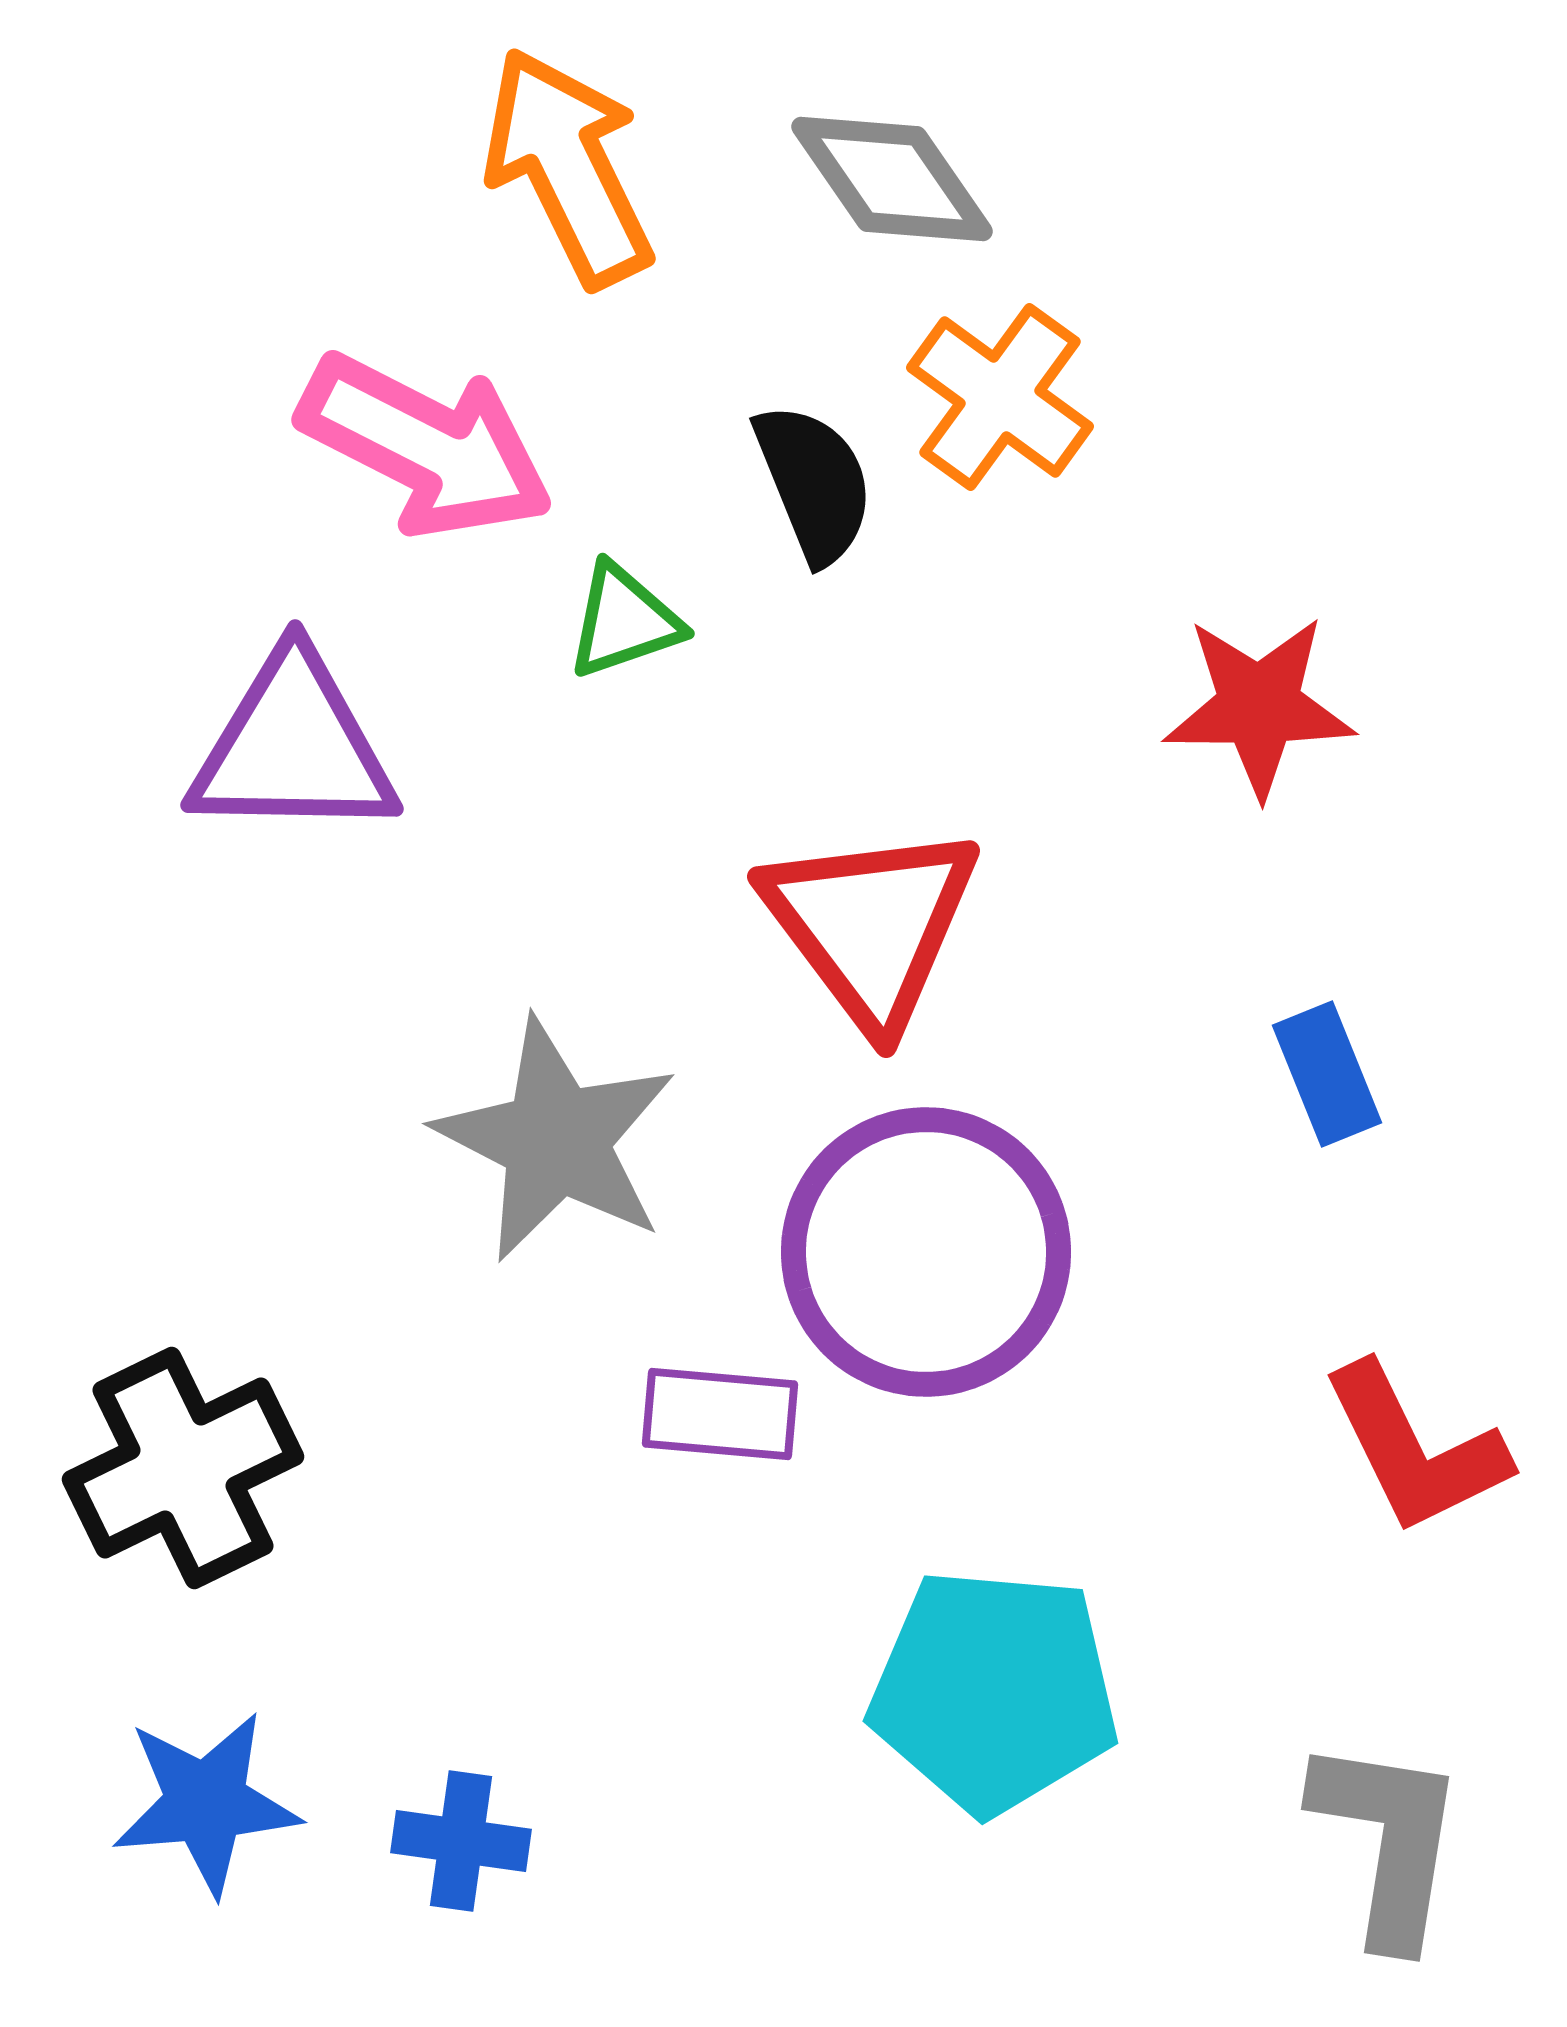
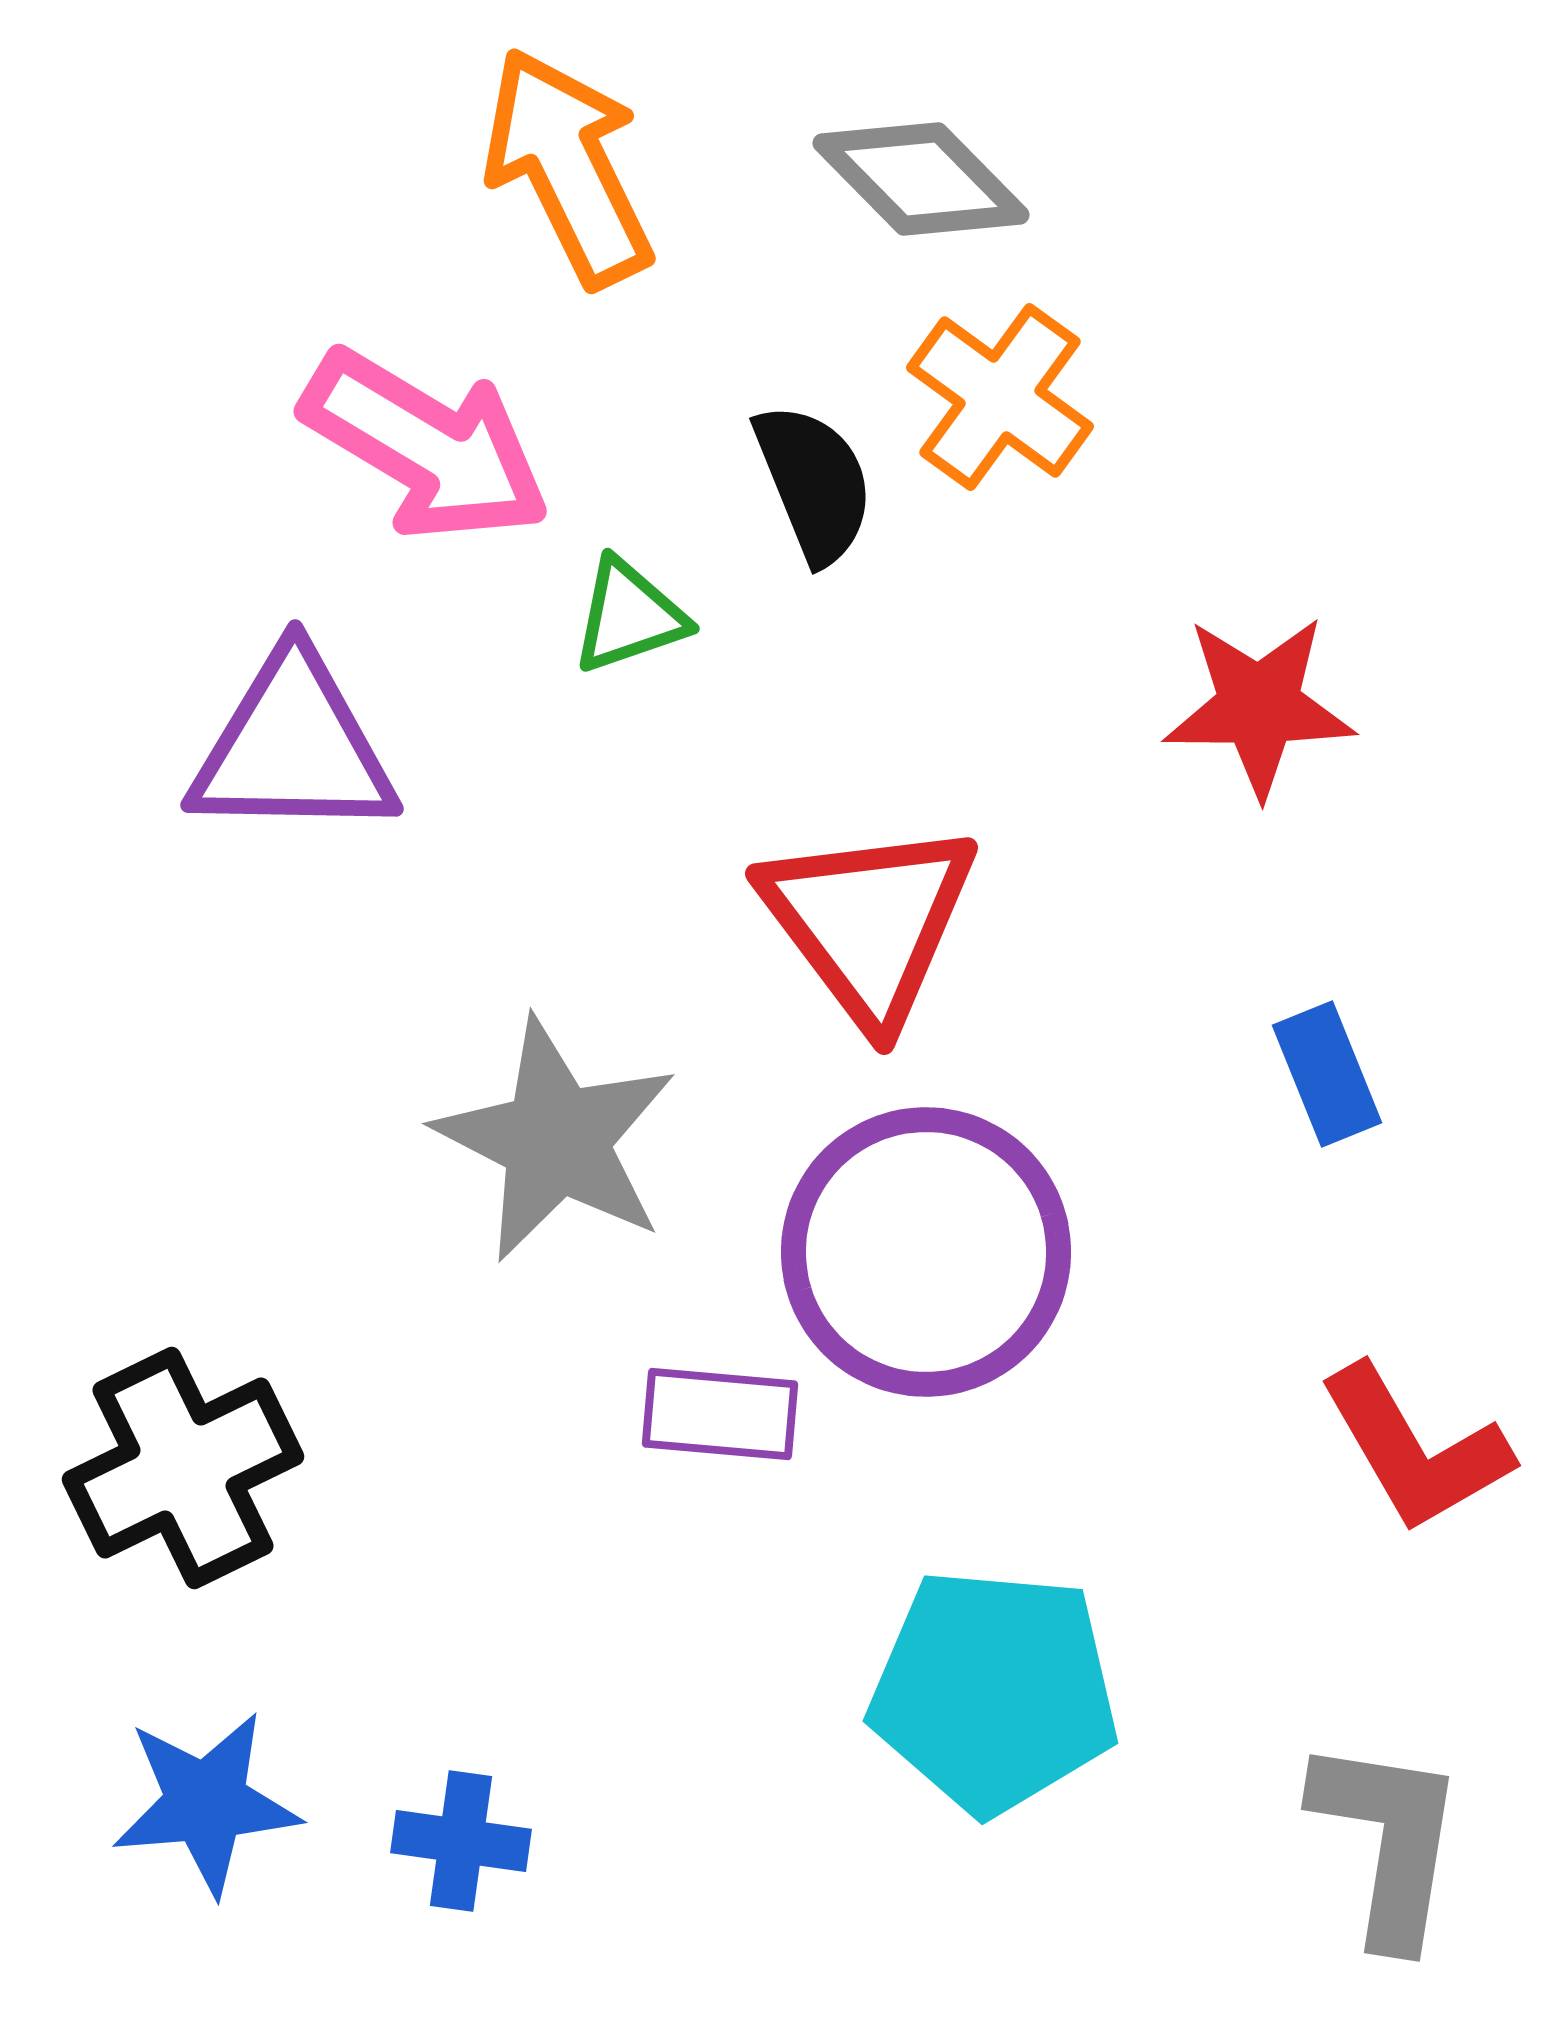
gray diamond: moved 29 px right; rotated 10 degrees counterclockwise
pink arrow: rotated 4 degrees clockwise
green triangle: moved 5 px right, 5 px up
red triangle: moved 2 px left, 3 px up
red L-shape: rotated 4 degrees counterclockwise
